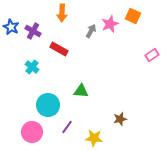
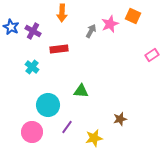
red rectangle: rotated 36 degrees counterclockwise
yellow star: rotated 18 degrees counterclockwise
